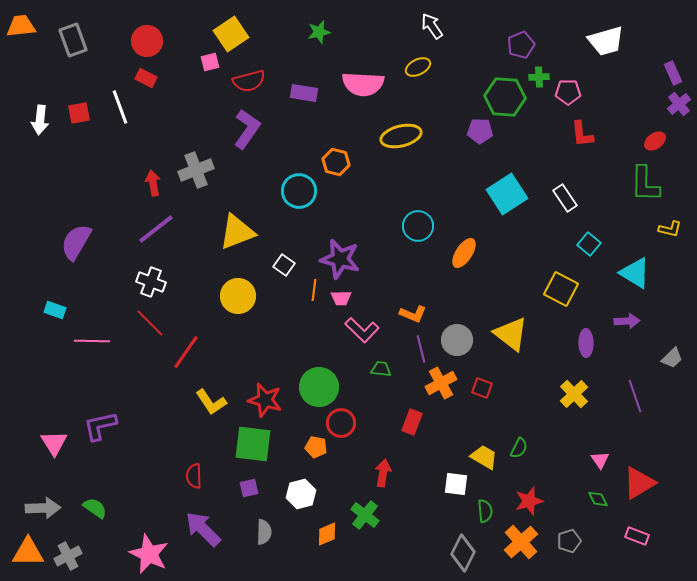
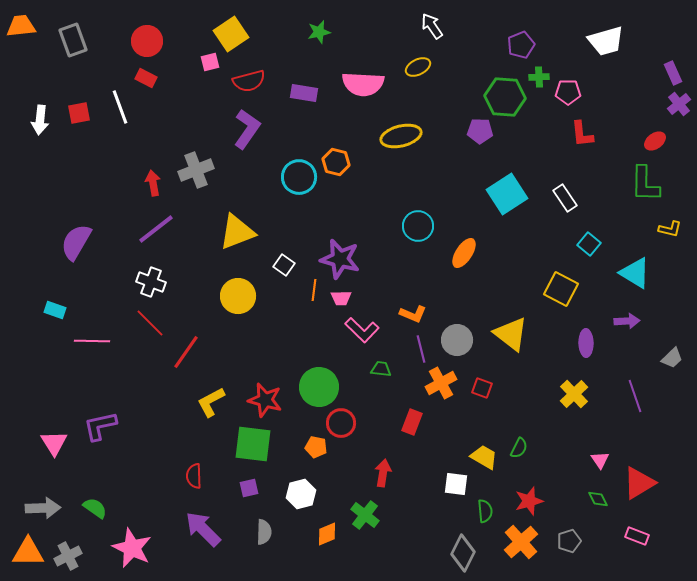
cyan circle at (299, 191): moved 14 px up
yellow L-shape at (211, 402): rotated 96 degrees clockwise
pink star at (149, 554): moved 17 px left, 6 px up
